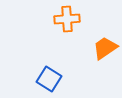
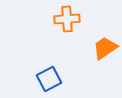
blue square: rotated 30 degrees clockwise
